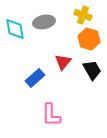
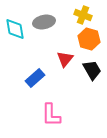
red triangle: moved 2 px right, 3 px up
